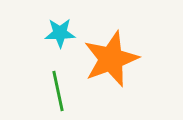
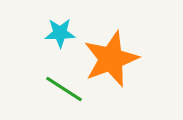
green line: moved 6 px right, 2 px up; rotated 45 degrees counterclockwise
